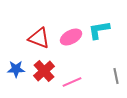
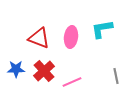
cyan L-shape: moved 3 px right, 1 px up
pink ellipse: rotated 55 degrees counterclockwise
